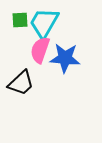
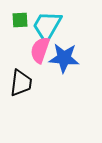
cyan trapezoid: moved 3 px right, 3 px down
blue star: moved 1 px left
black trapezoid: rotated 40 degrees counterclockwise
